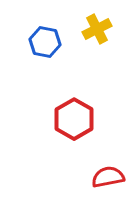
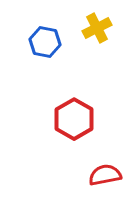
yellow cross: moved 1 px up
red semicircle: moved 3 px left, 2 px up
